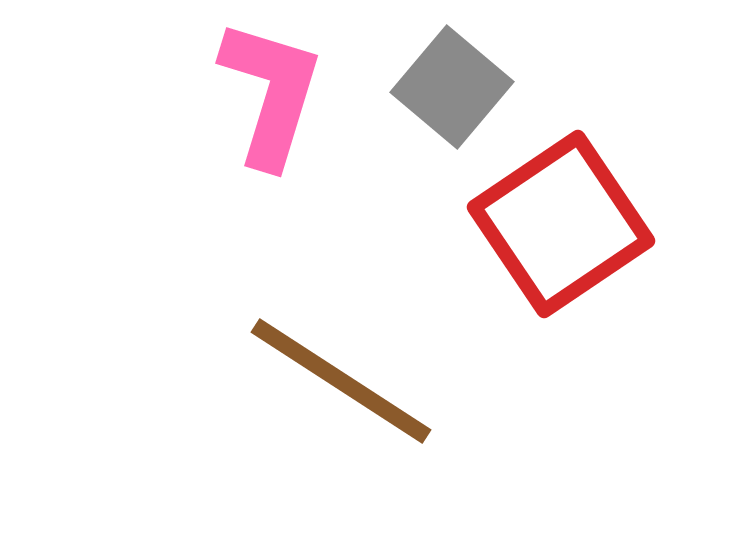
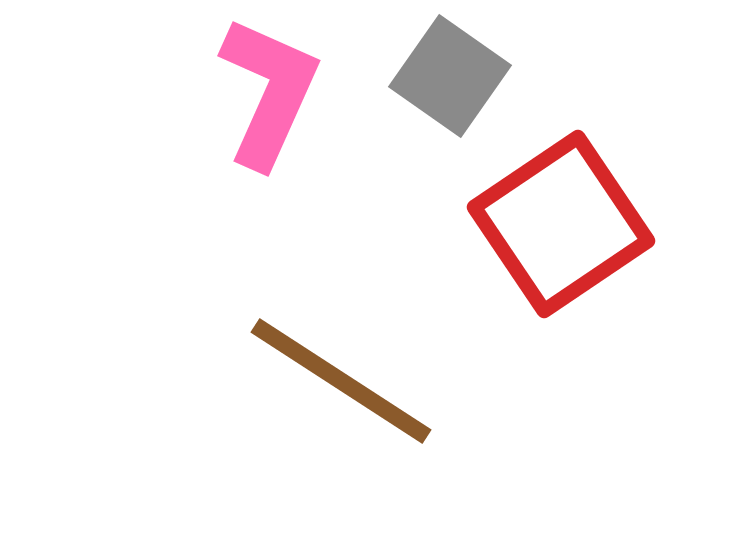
gray square: moved 2 px left, 11 px up; rotated 5 degrees counterclockwise
pink L-shape: moved 2 px left, 1 px up; rotated 7 degrees clockwise
